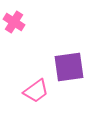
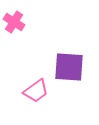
purple square: rotated 12 degrees clockwise
